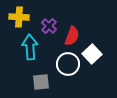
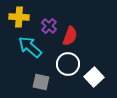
red semicircle: moved 2 px left
cyan arrow: rotated 45 degrees counterclockwise
white square: moved 2 px right, 23 px down
gray square: rotated 18 degrees clockwise
